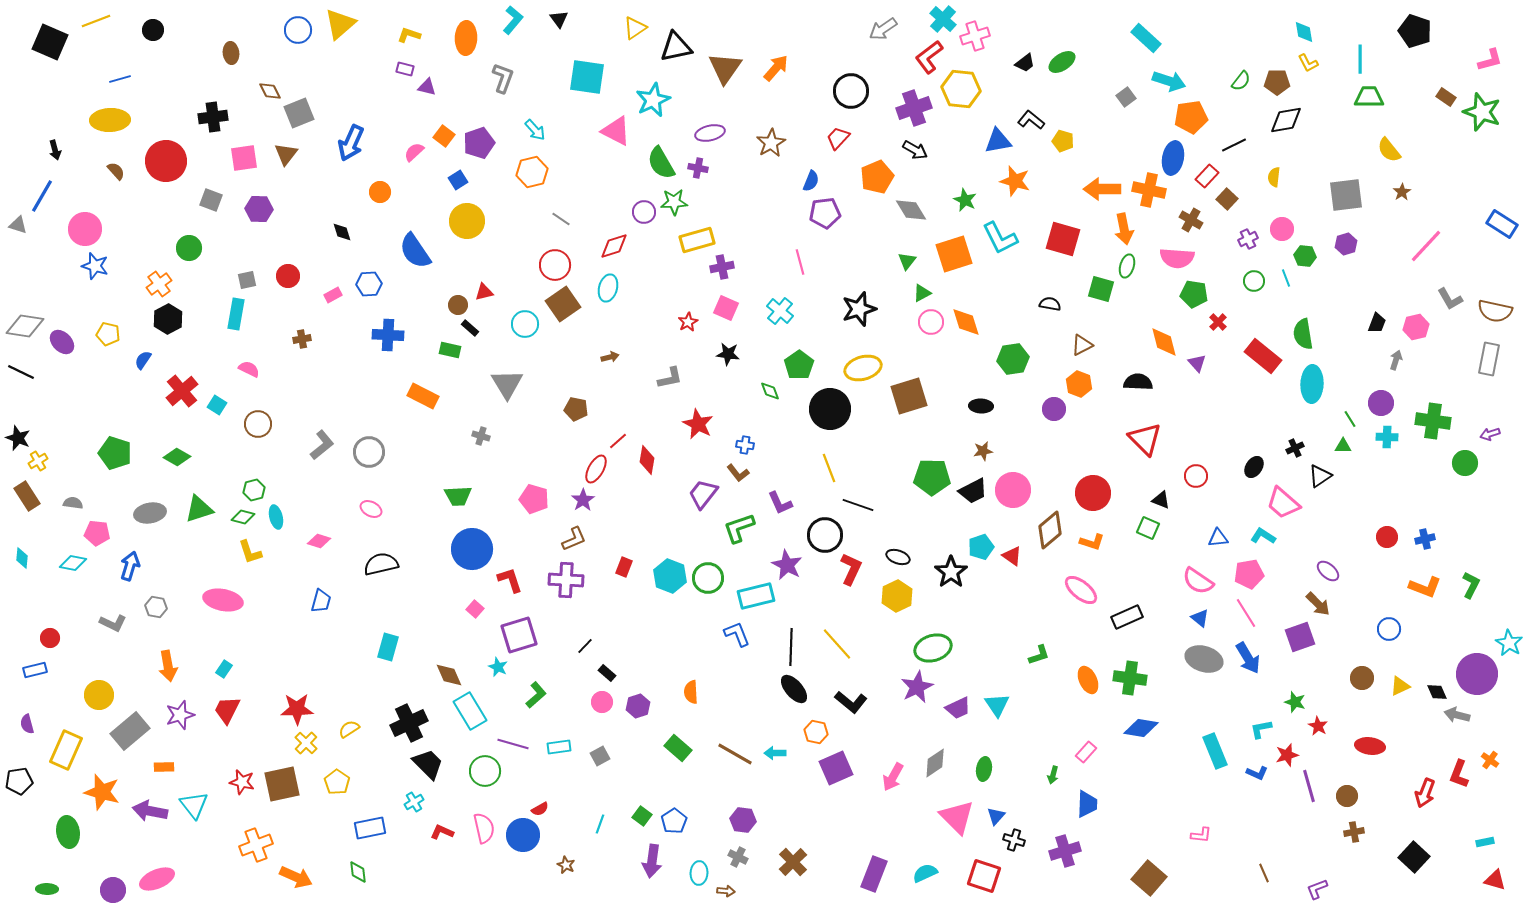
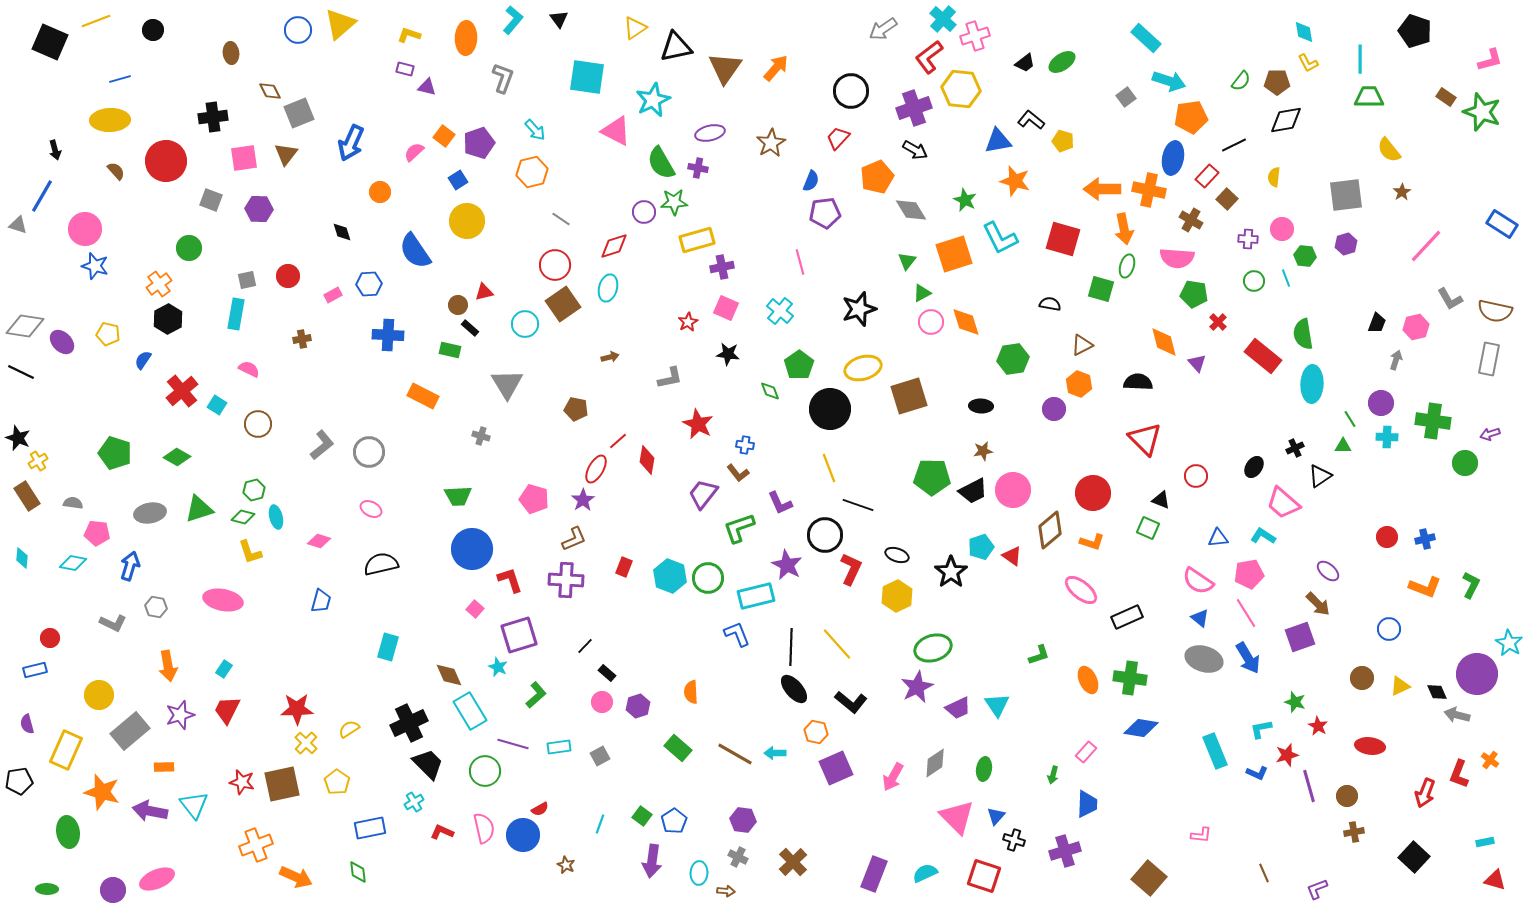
purple cross at (1248, 239): rotated 30 degrees clockwise
black ellipse at (898, 557): moved 1 px left, 2 px up
